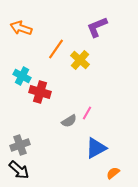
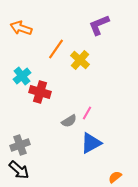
purple L-shape: moved 2 px right, 2 px up
cyan cross: rotated 24 degrees clockwise
blue triangle: moved 5 px left, 5 px up
orange semicircle: moved 2 px right, 4 px down
